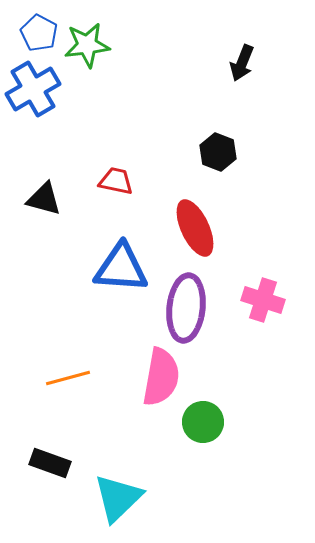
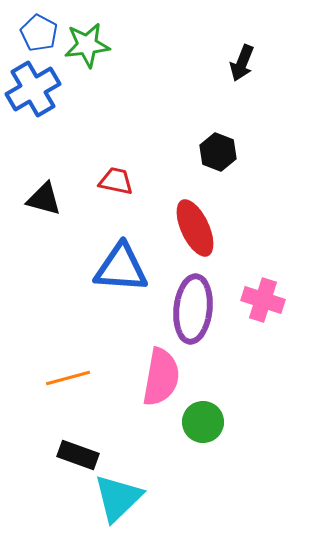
purple ellipse: moved 7 px right, 1 px down
black rectangle: moved 28 px right, 8 px up
